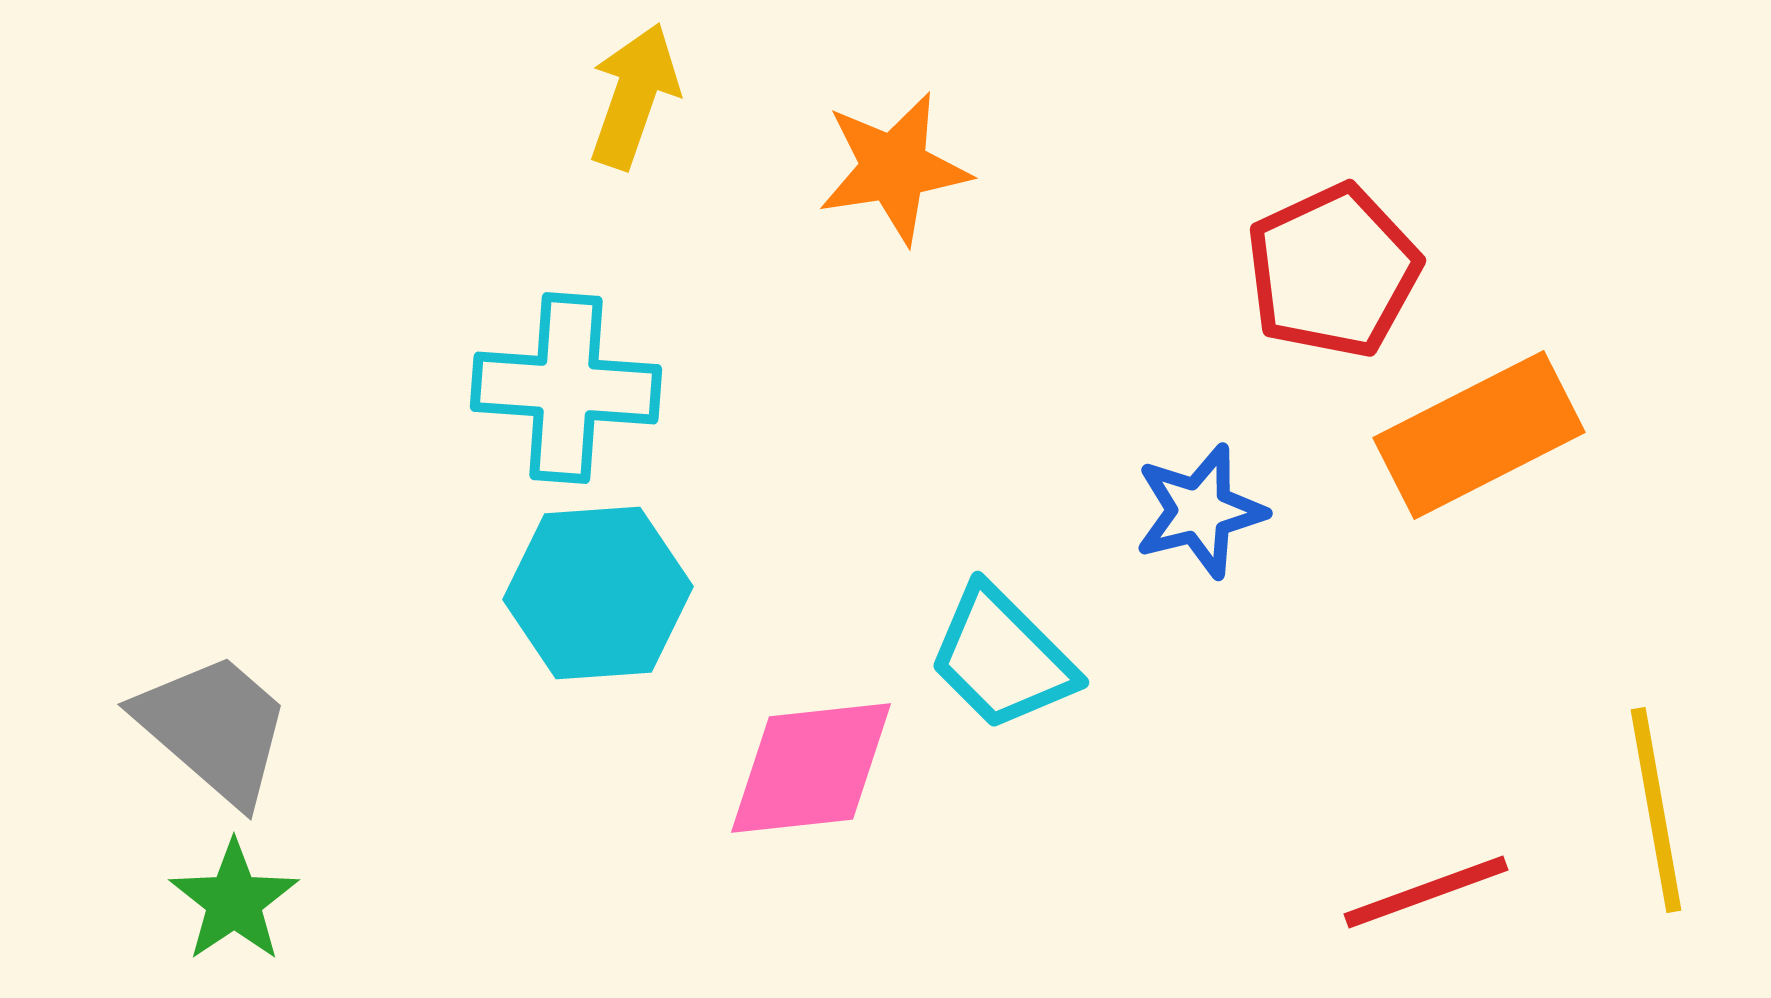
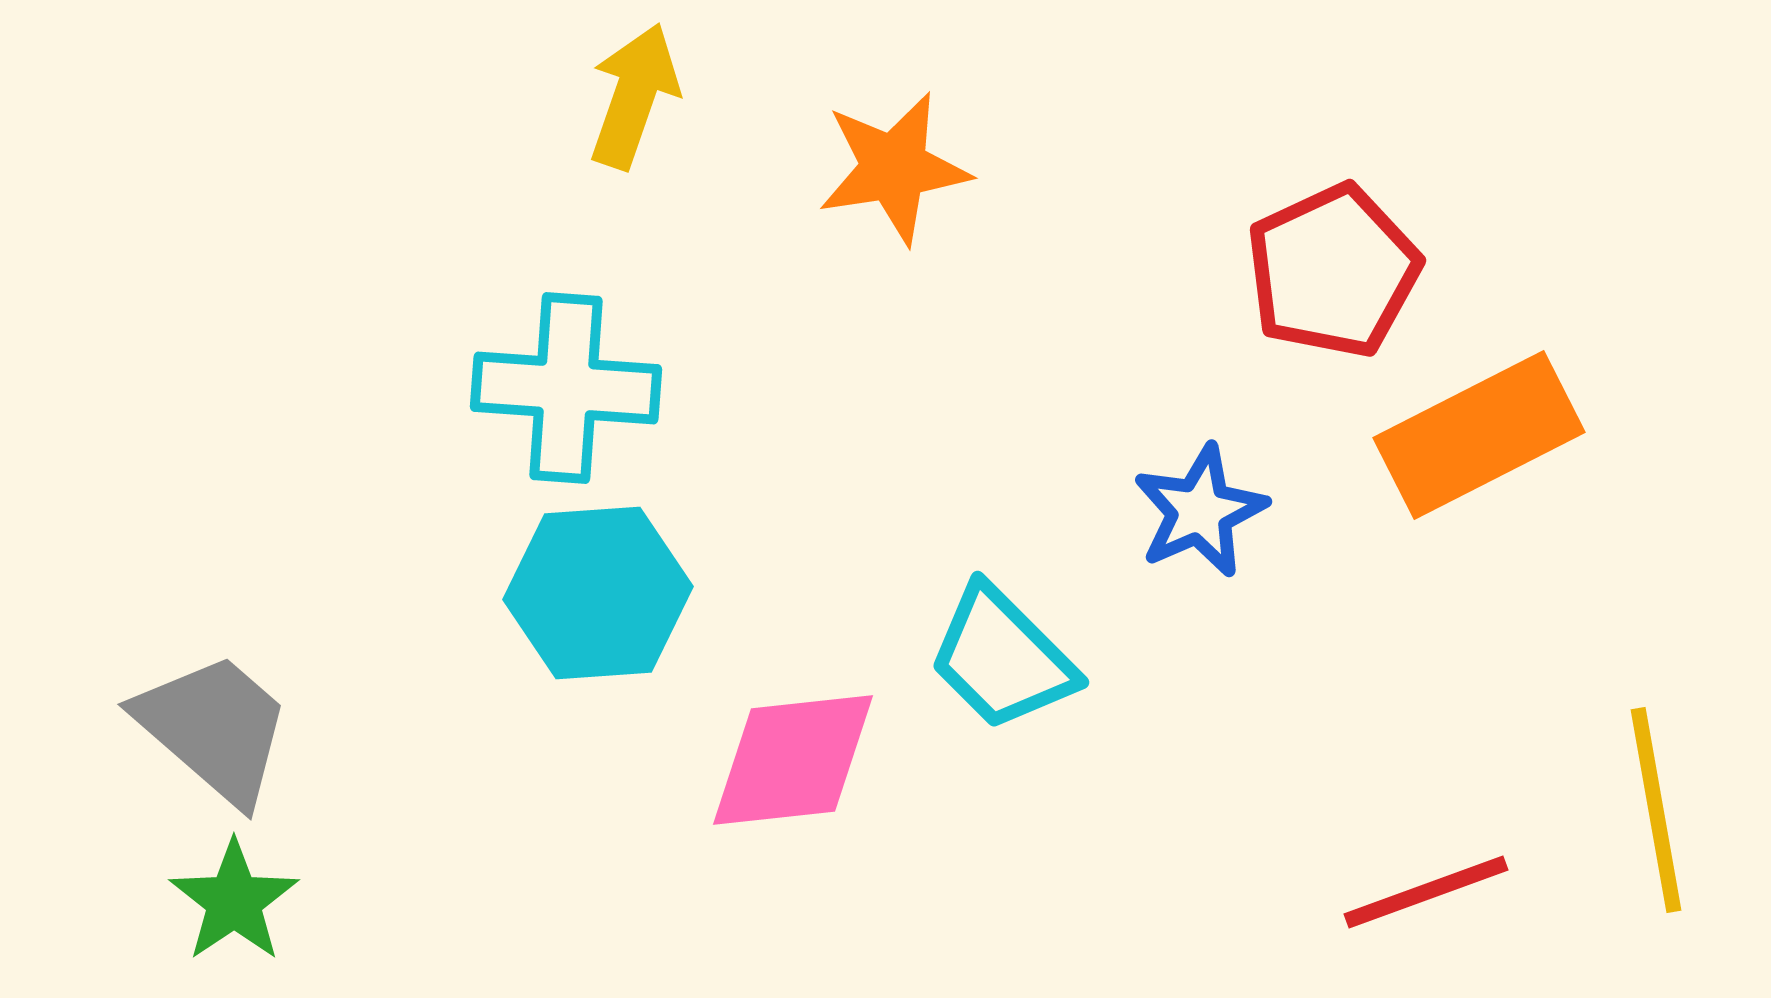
blue star: rotated 10 degrees counterclockwise
pink diamond: moved 18 px left, 8 px up
